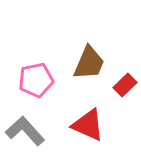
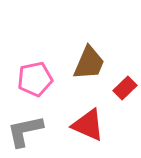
pink pentagon: moved 1 px left, 1 px up
red rectangle: moved 3 px down
gray L-shape: rotated 60 degrees counterclockwise
